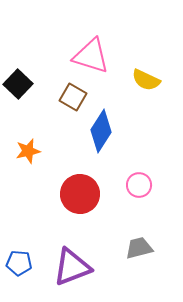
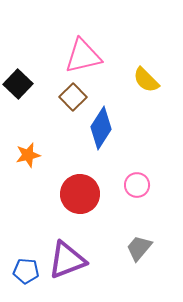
pink triangle: moved 8 px left; rotated 30 degrees counterclockwise
yellow semicircle: rotated 20 degrees clockwise
brown square: rotated 16 degrees clockwise
blue diamond: moved 3 px up
orange star: moved 4 px down
pink circle: moved 2 px left
gray trapezoid: rotated 36 degrees counterclockwise
blue pentagon: moved 7 px right, 8 px down
purple triangle: moved 5 px left, 7 px up
